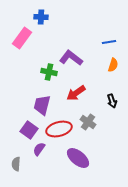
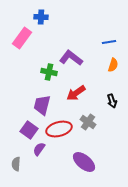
purple ellipse: moved 6 px right, 4 px down
